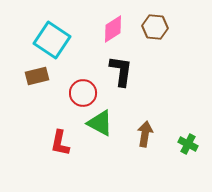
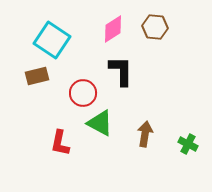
black L-shape: rotated 8 degrees counterclockwise
